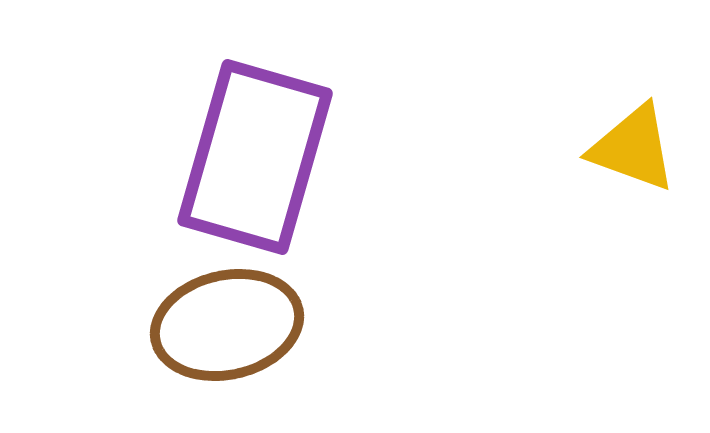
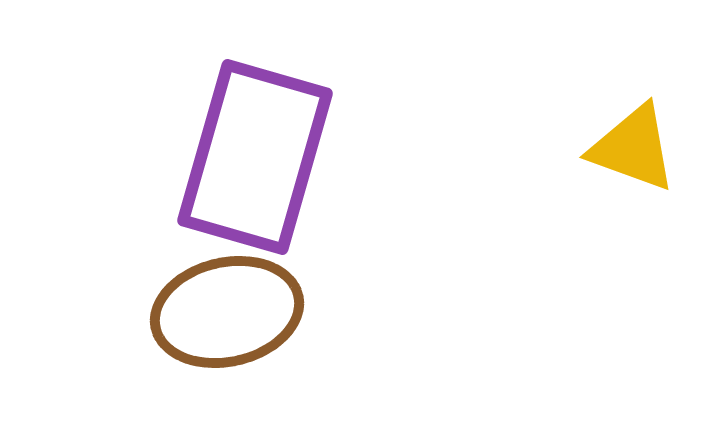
brown ellipse: moved 13 px up
